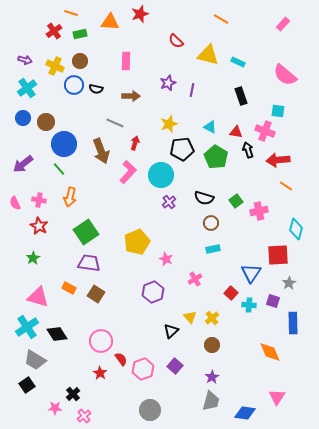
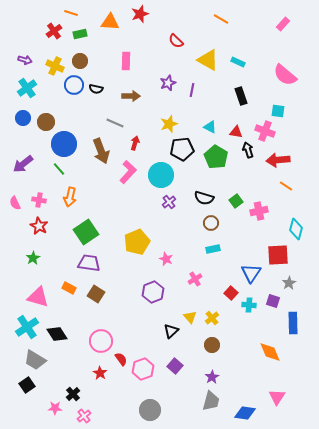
yellow triangle at (208, 55): moved 5 px down; rotated 15 degrees clockwise
